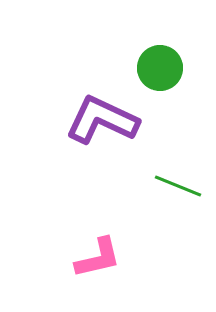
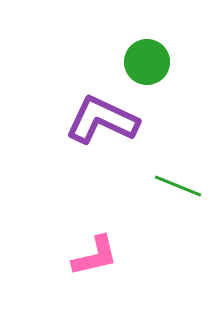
green circle: moved 13 px left, 6 px up
pink L-shape: moved 3 px left, 2 px up
